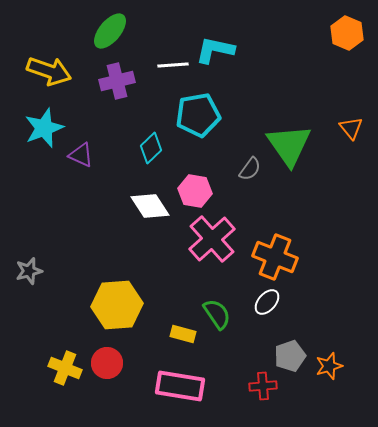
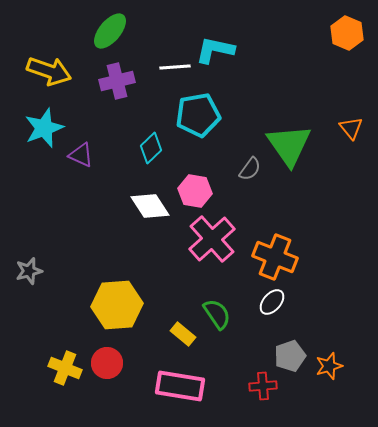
white line: moved 2 px right, 2 px down
white ellipse: moved 5 px right
yellow rectangle: rotated 25 degrees clockwise
